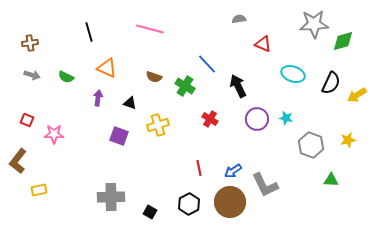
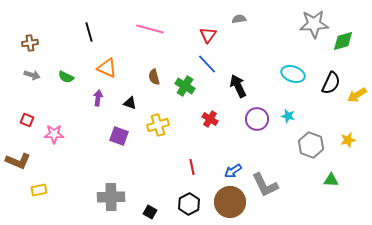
red triangle: moved 55 px left, 9 px up; rotated 42 degrees clockwise
brown semicircle: rotated 56 degrees clockwise
cyan star: moved 2 px right, 2 px up
brown L-shape: rotated 105 degrees counterclockwise
red line: moved 7 px left, 1 px up
